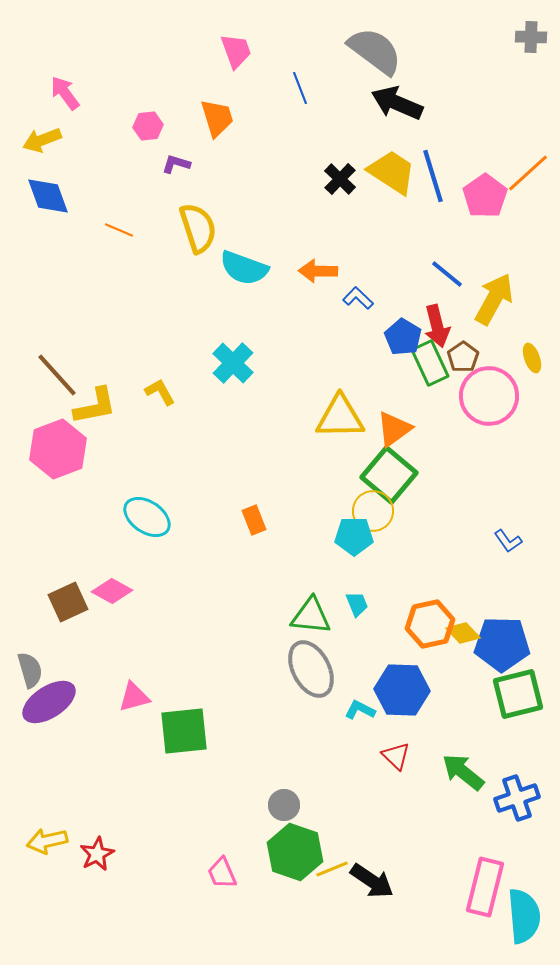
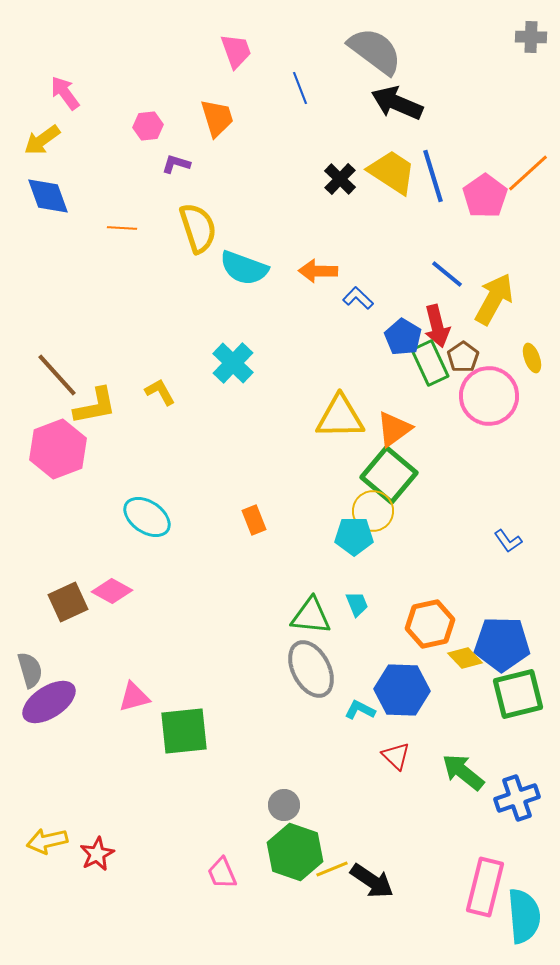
yellow arrow at (42, 140): rotated 15 degrees counterclockwise
orange line at (119, 230): moved 3 px right, 2 px up; rotated 20 degrees counterclockwise
yellow diamond at (463, 633): moved 2 px right, 25 px down
